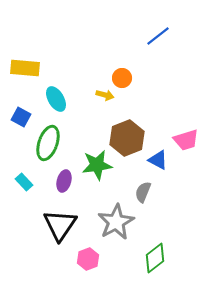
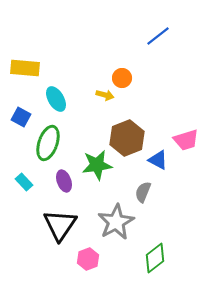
purple ellipse: rotated 35 degrees counterclockwise
